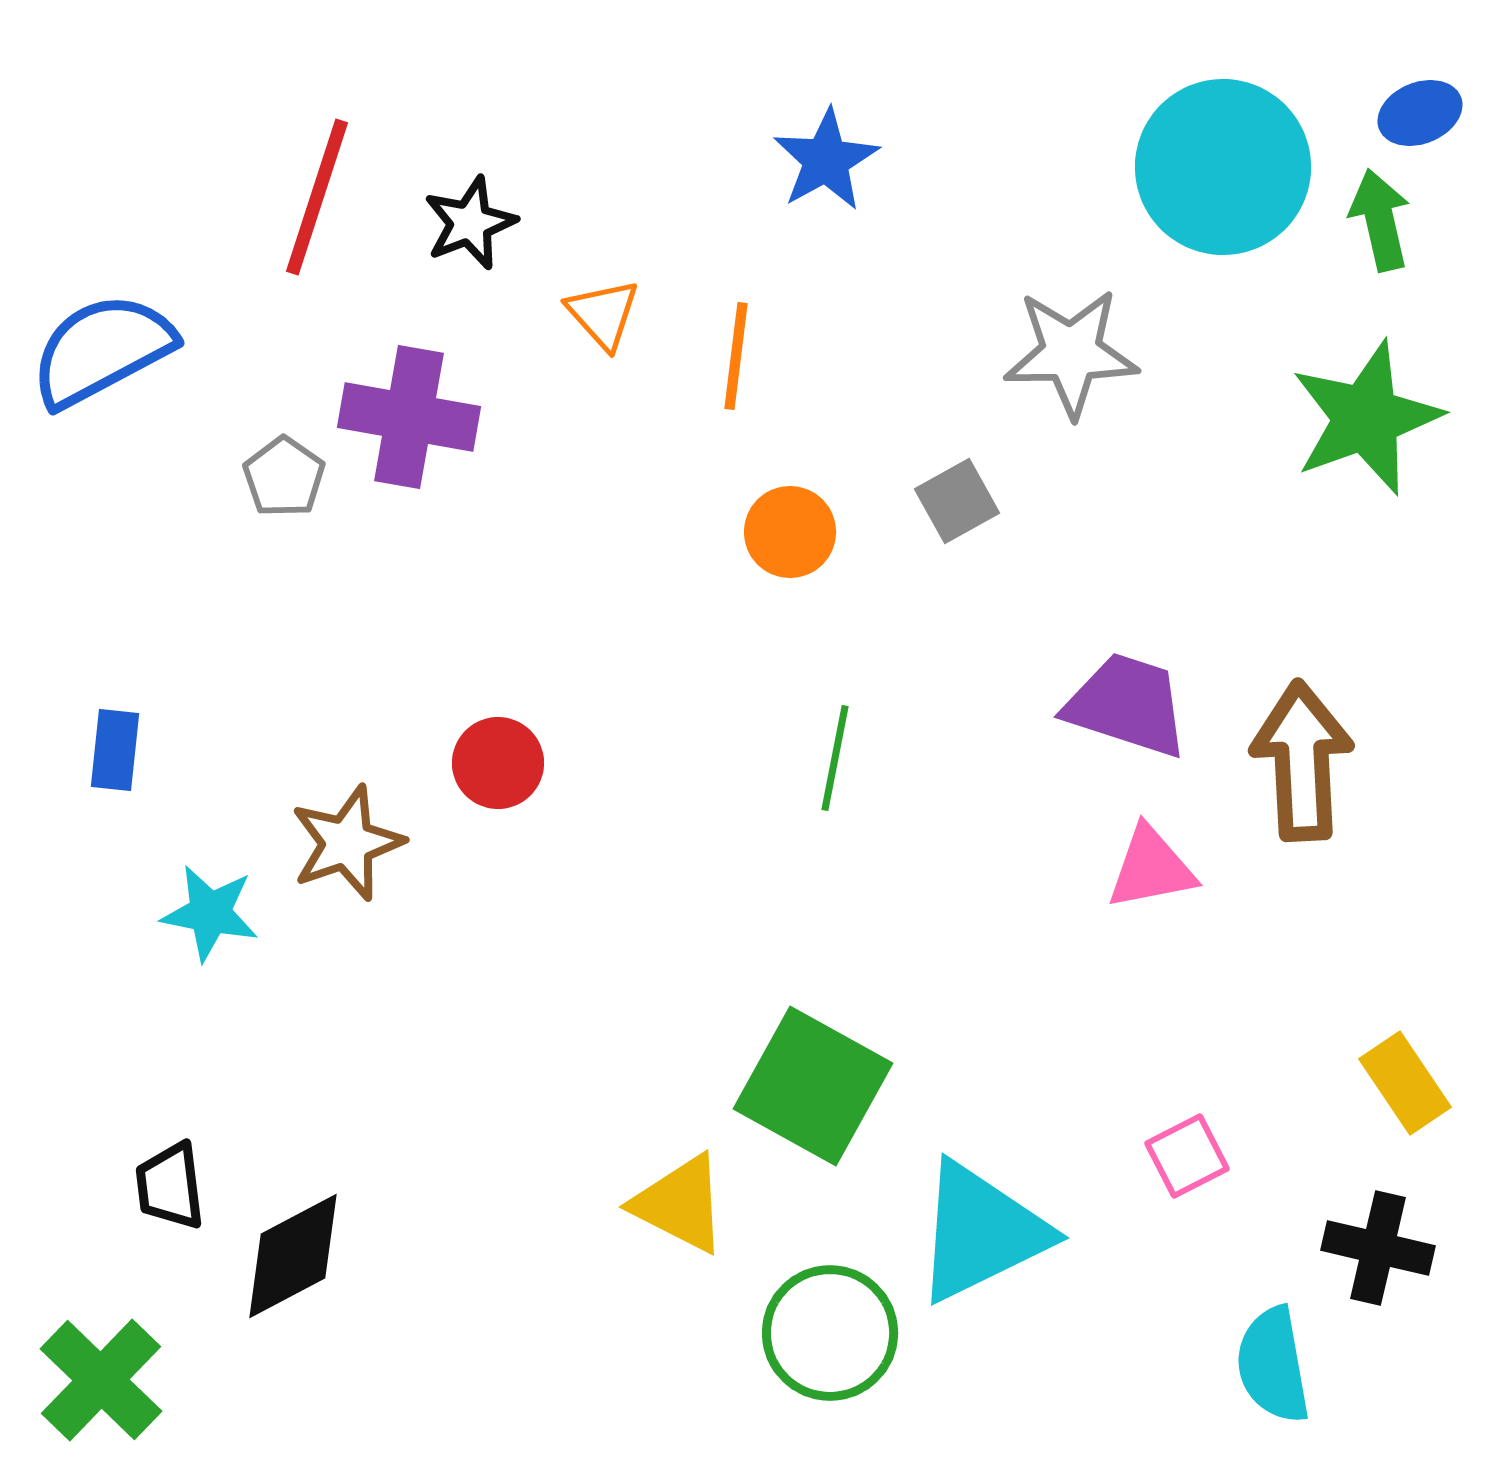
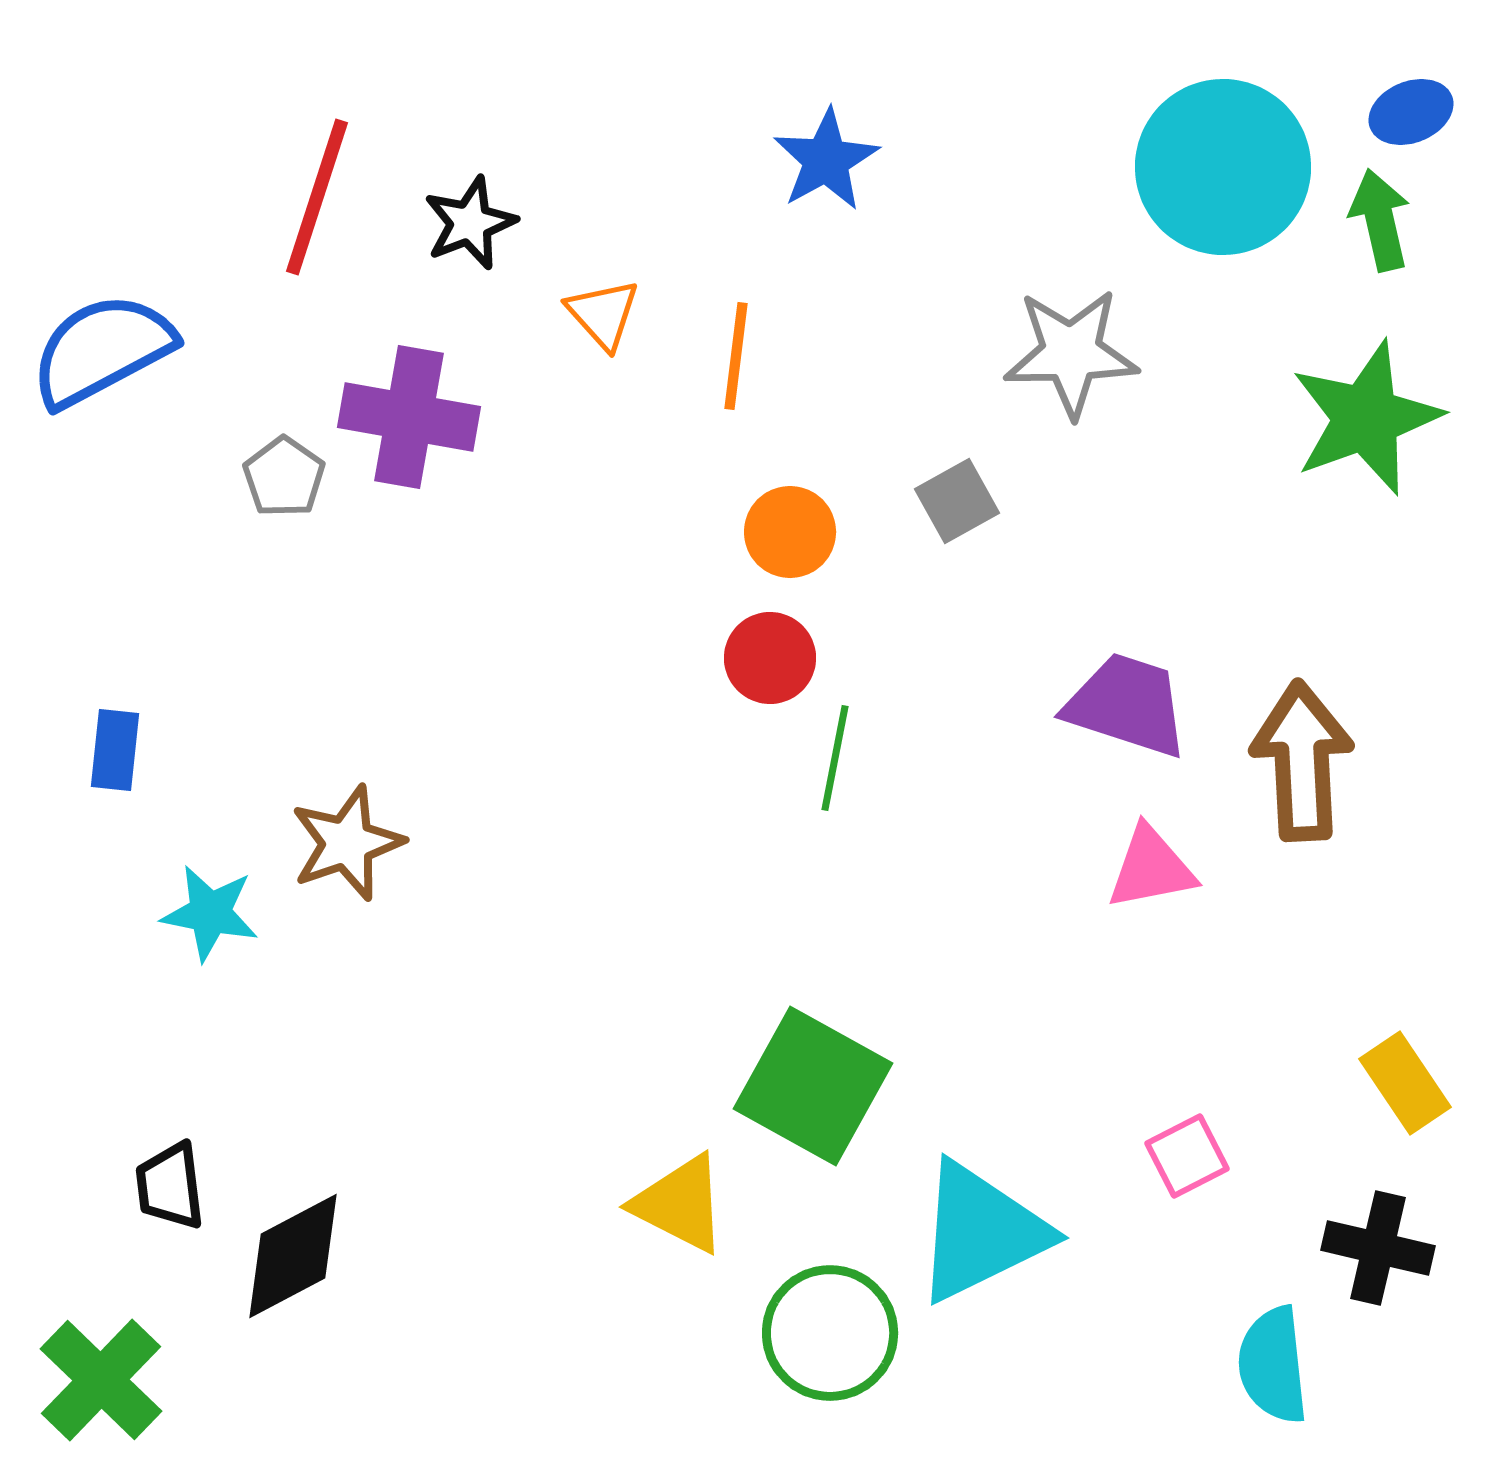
blue ellipse: moved 9 px left, 1 px up
red circle: moved 272 px right, 105 px up
cyan semicircle: rotated 4 degrees clockwise
